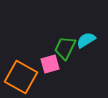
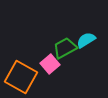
green trapezoid: rotated 35 degrees clockwise
pink square: rotated 24 degrees counterclockwise
